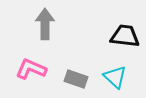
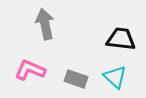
gray arrow: rotated 12 degrees counterclockwise
black trapezoid: moved 4 px left, 3 px down
pink L-shape: moved 1 px left, 1 px down
